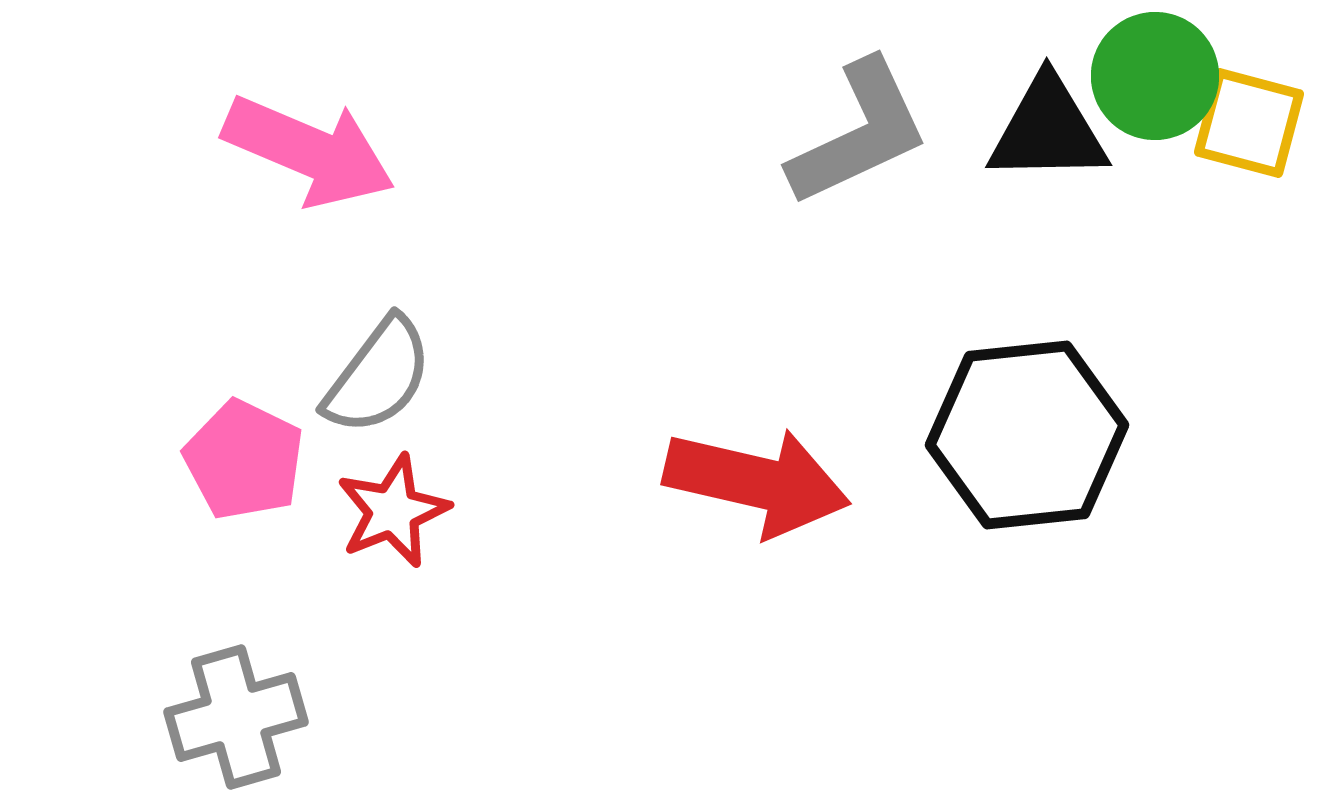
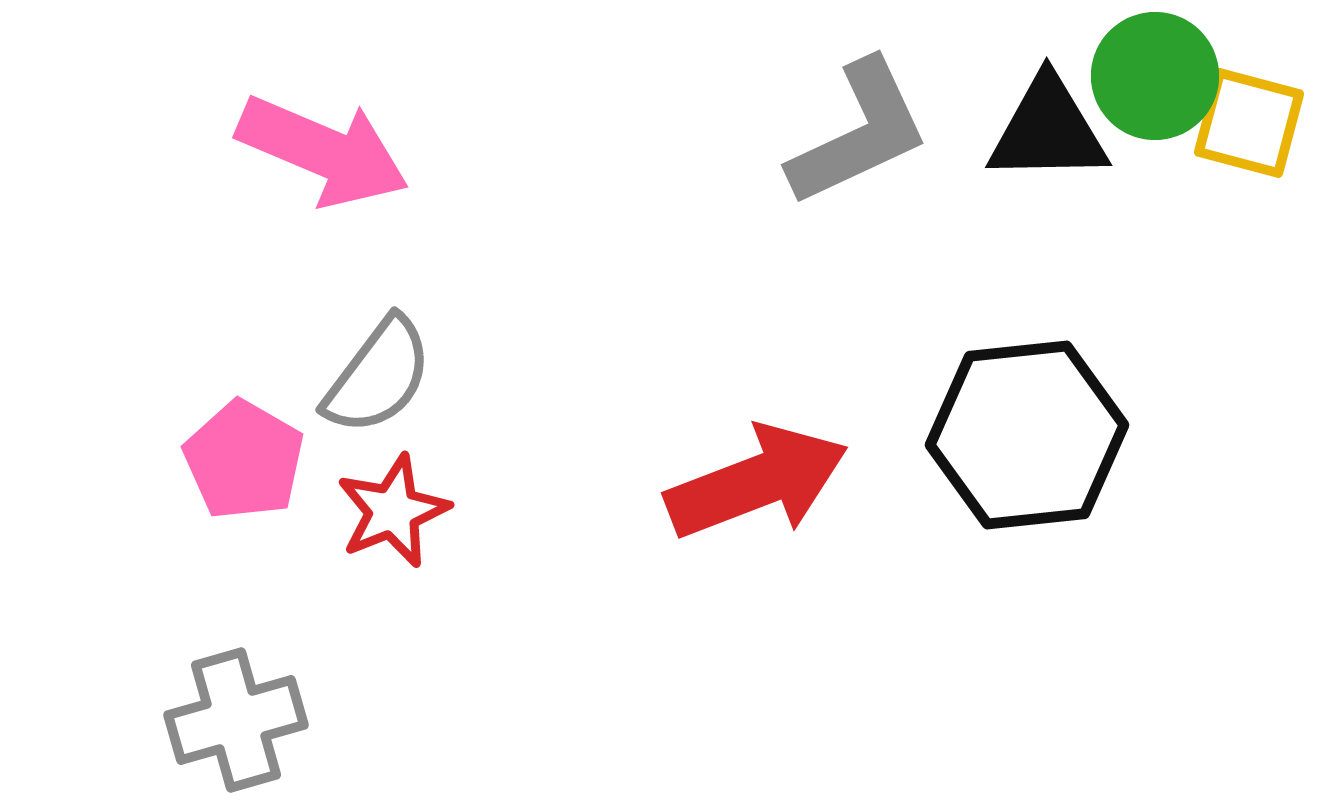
pink arrow: moved 14 px right
pink pentagon: rotated 4 degrees clockwise
red arrow: rotated 34 degrees counterclockwise
gray cross: moved 3 px down
